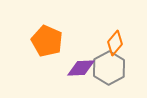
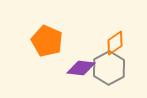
orange diamond: rotated 15 degrees clockwise
purple diamond: rotated 8 degrees clockwise
